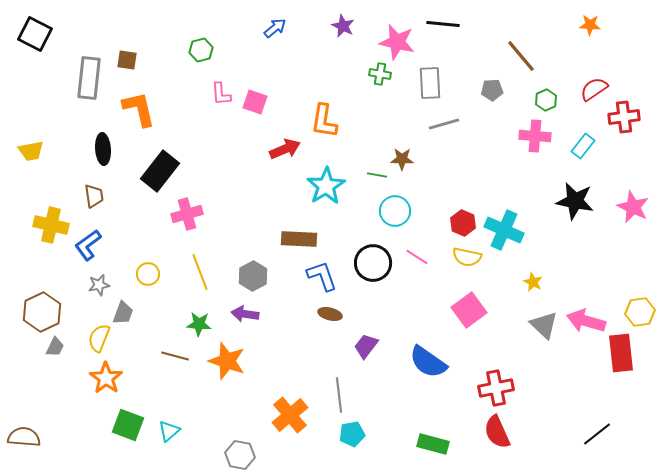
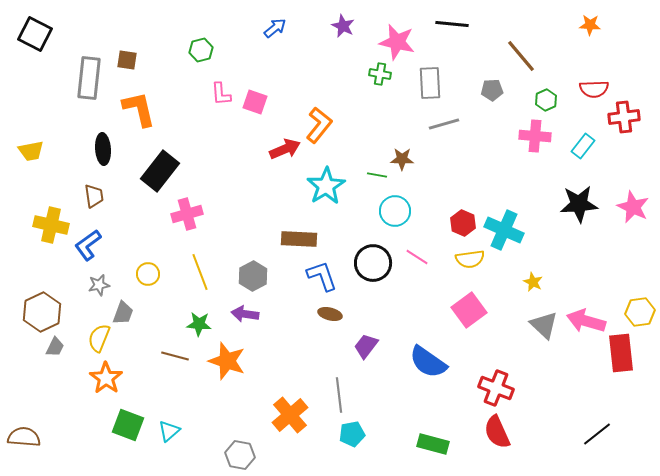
black line at (443, 24): moved 9 px right
red semicircle at (594, 89): rotated 148 degrees counterclockwise
orange L-shape at (324, 121): moved 5 px left, 4 px down; rotated 150 degrees counterclockwise
black star at (575, 201): moved 4 px right, 3 px down; rotated 15 degrees counterclockwise
yellow semicircle at (467, 257): moved 3 px right, 2 px down; rotated 20 degrees counterclockwise
red cross at (496, 388): rotated 32 degrees clockwise
